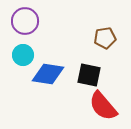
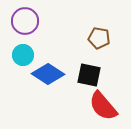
brown pentagon: moved 6 px left; rotated 20 degrees clockwise
blue diamond: rotated 24 degrees clockwise
